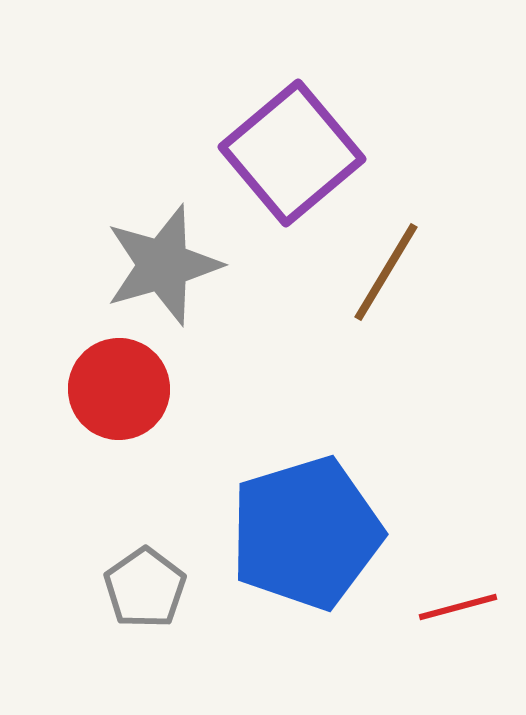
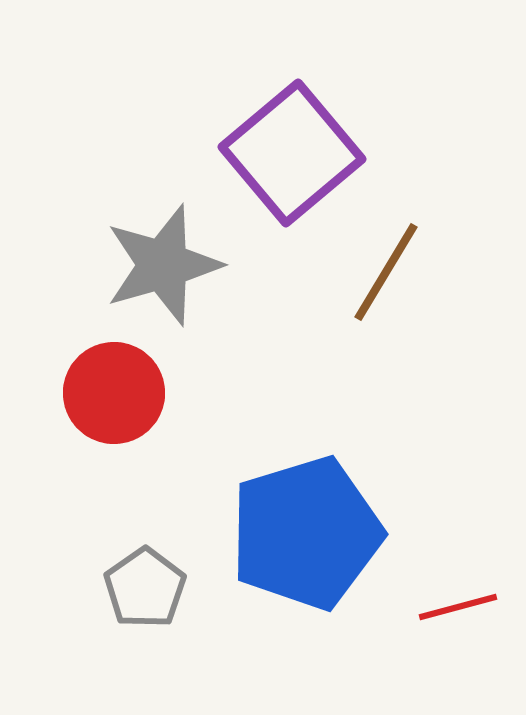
red circle: moved 5 px left, 4 px down
